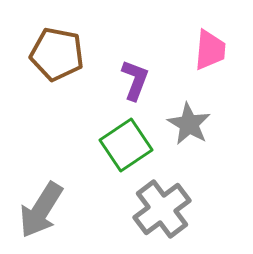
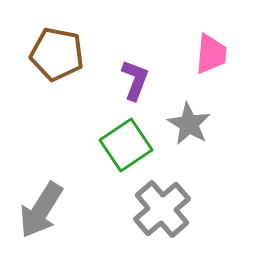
pink trapezoid: moved 1 px right, 4 px down
gray cross: rotated 4 degrees counterclockwise
